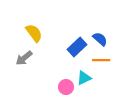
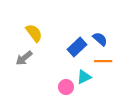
orange line: moved 2 px right, 1 px down
cyan triangle: moved 1 px up
